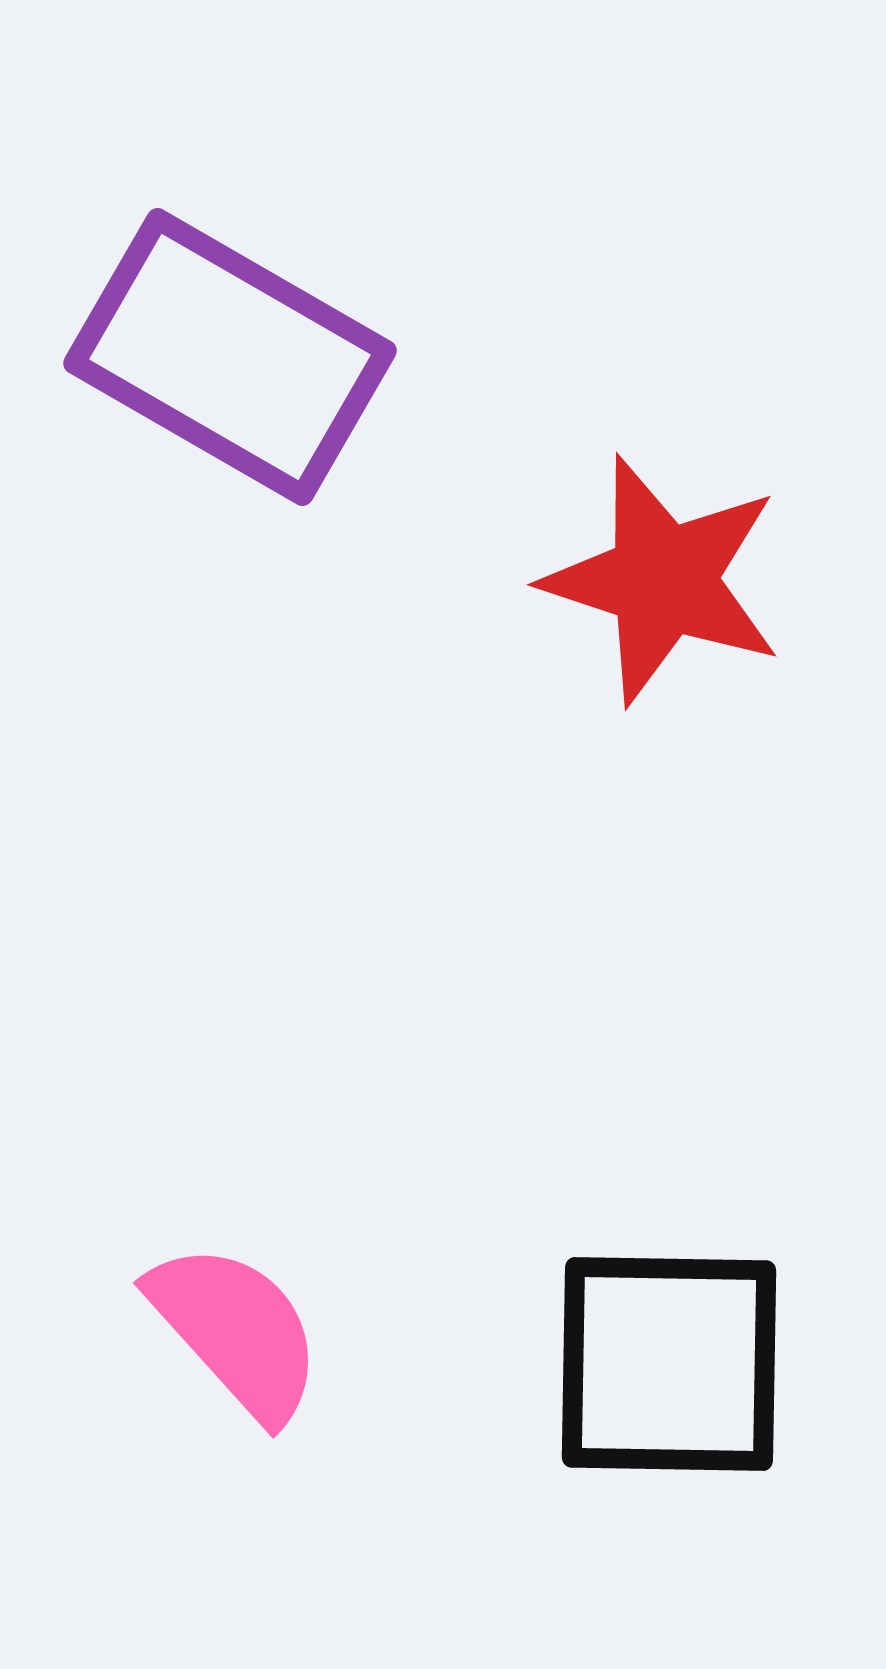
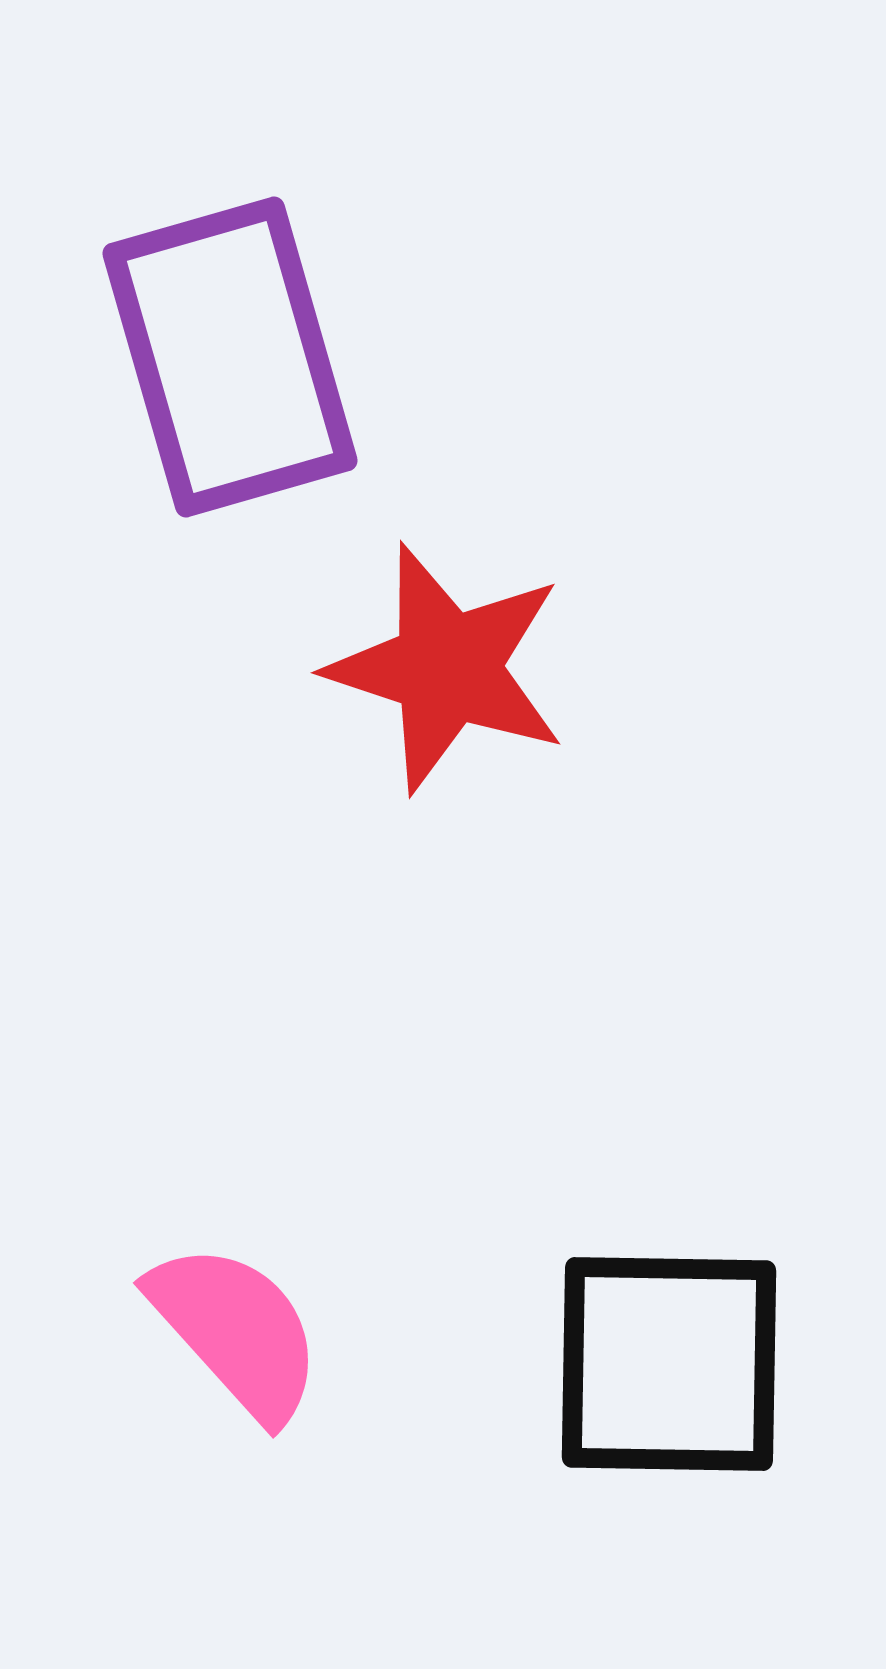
purple rectangle: rotated 44 degrees clockwise
red star: moved 216 px left, 88 px down
